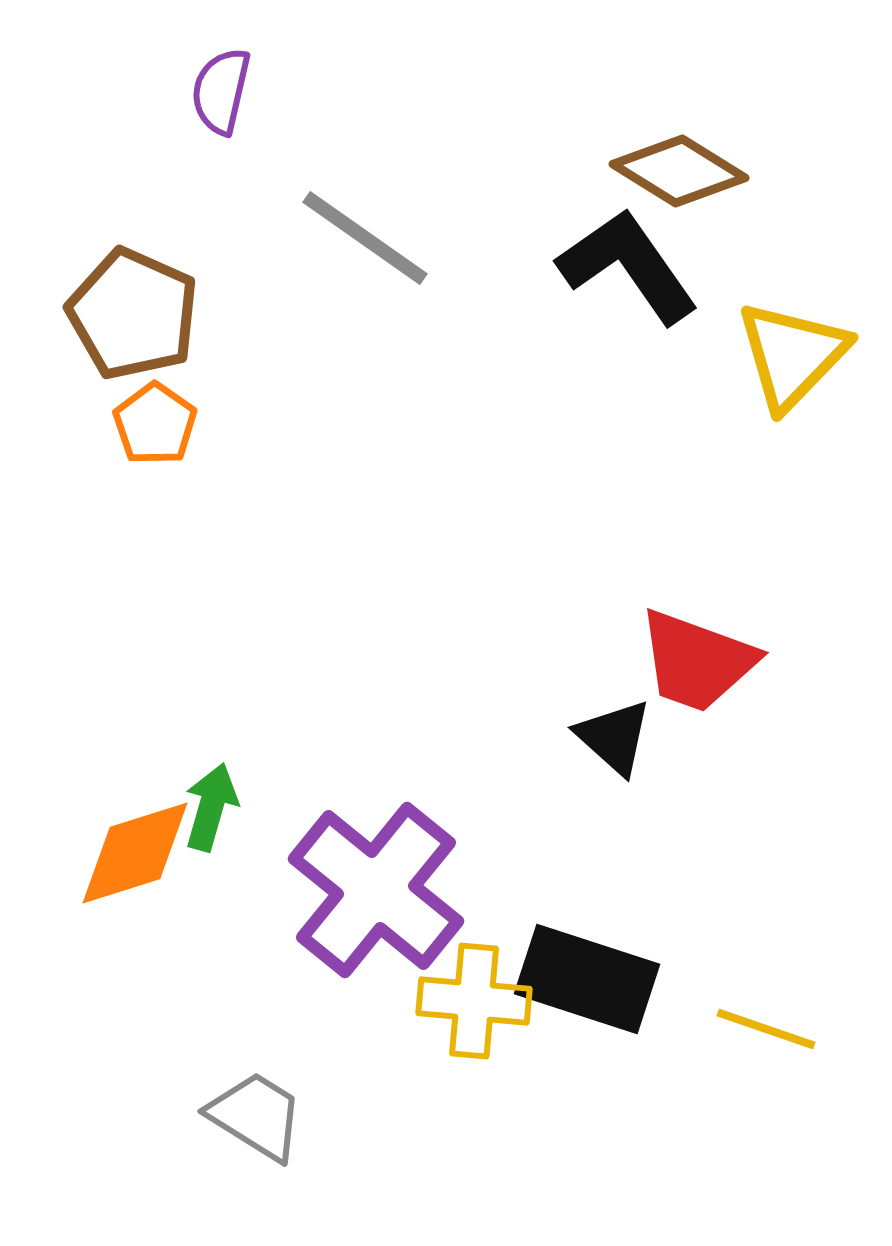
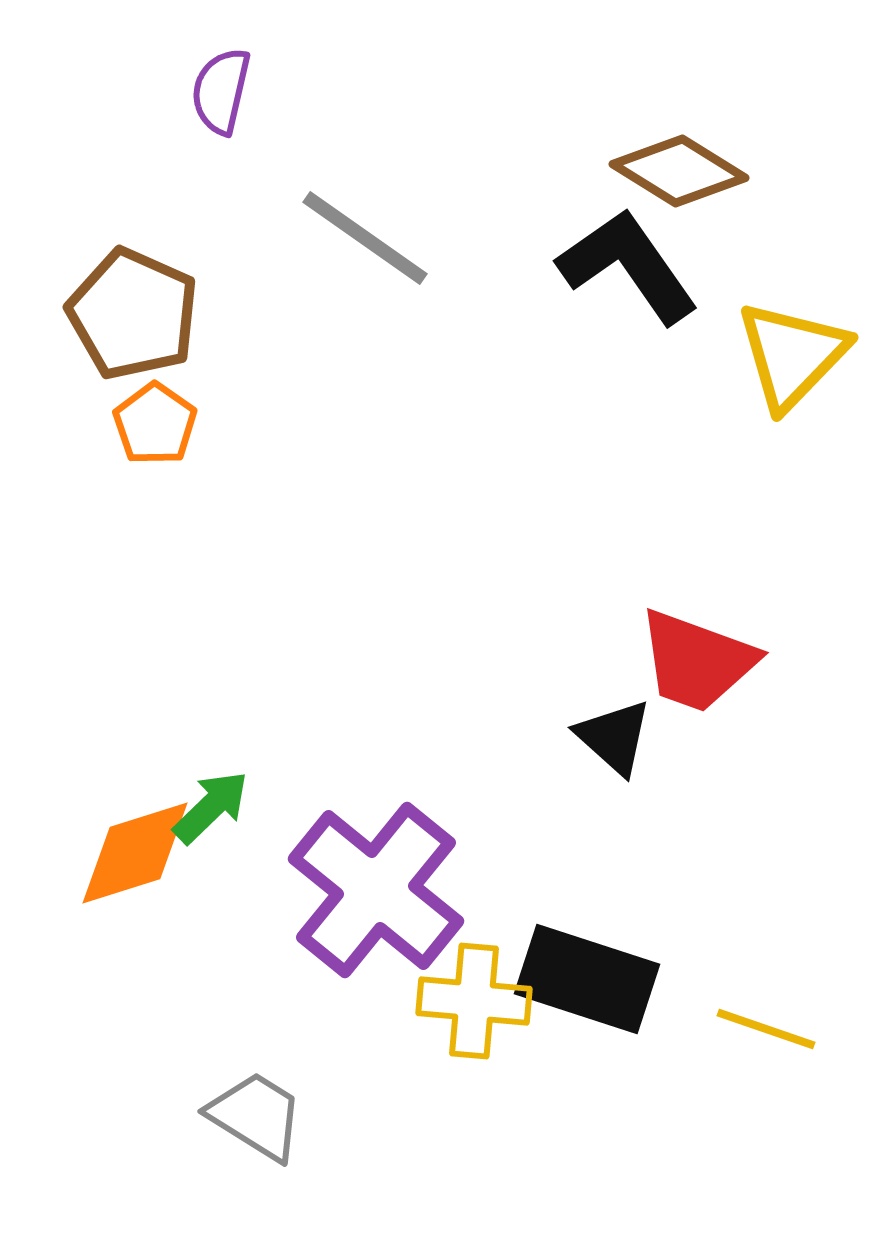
green arrow: rotated 30 degrees clockwise
